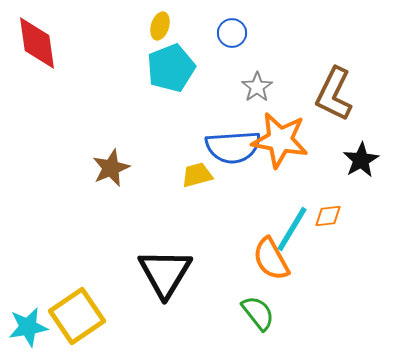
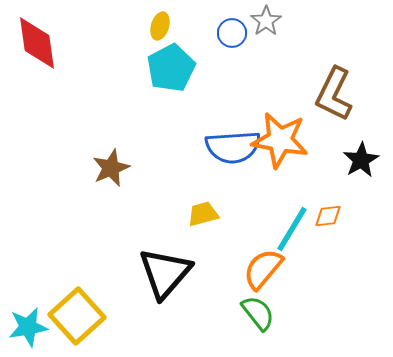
cyan pentagon: rotated 6 degrees counterclockwise
gray star: moved 9 px right, 66 px up
yellow trapezoid: moved 6 px right, 39 px down
orange semicircle: moved 8 px left, 10 px down; rotated 69 degrees clockwise
black triangle: rotated 10 degrees clockwise
yellow square: rotated 8 degrees counterclockwise
